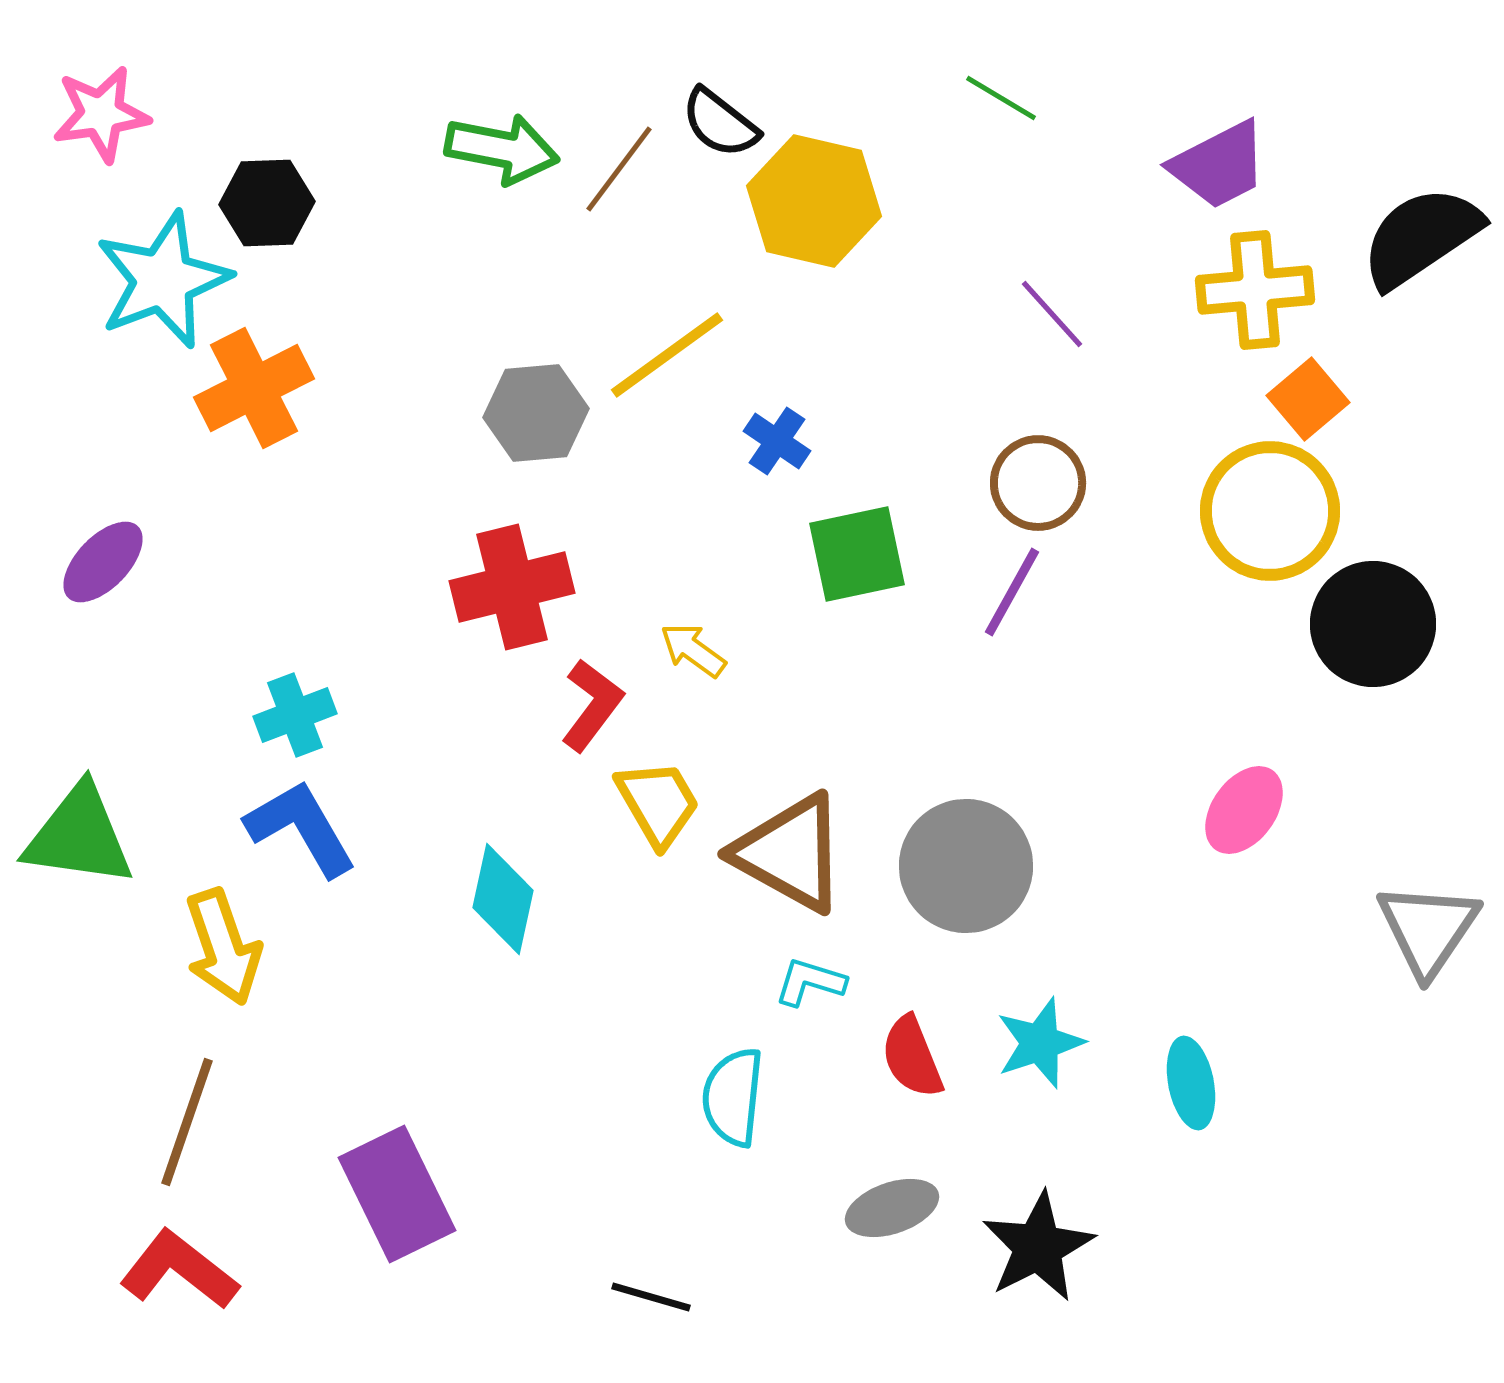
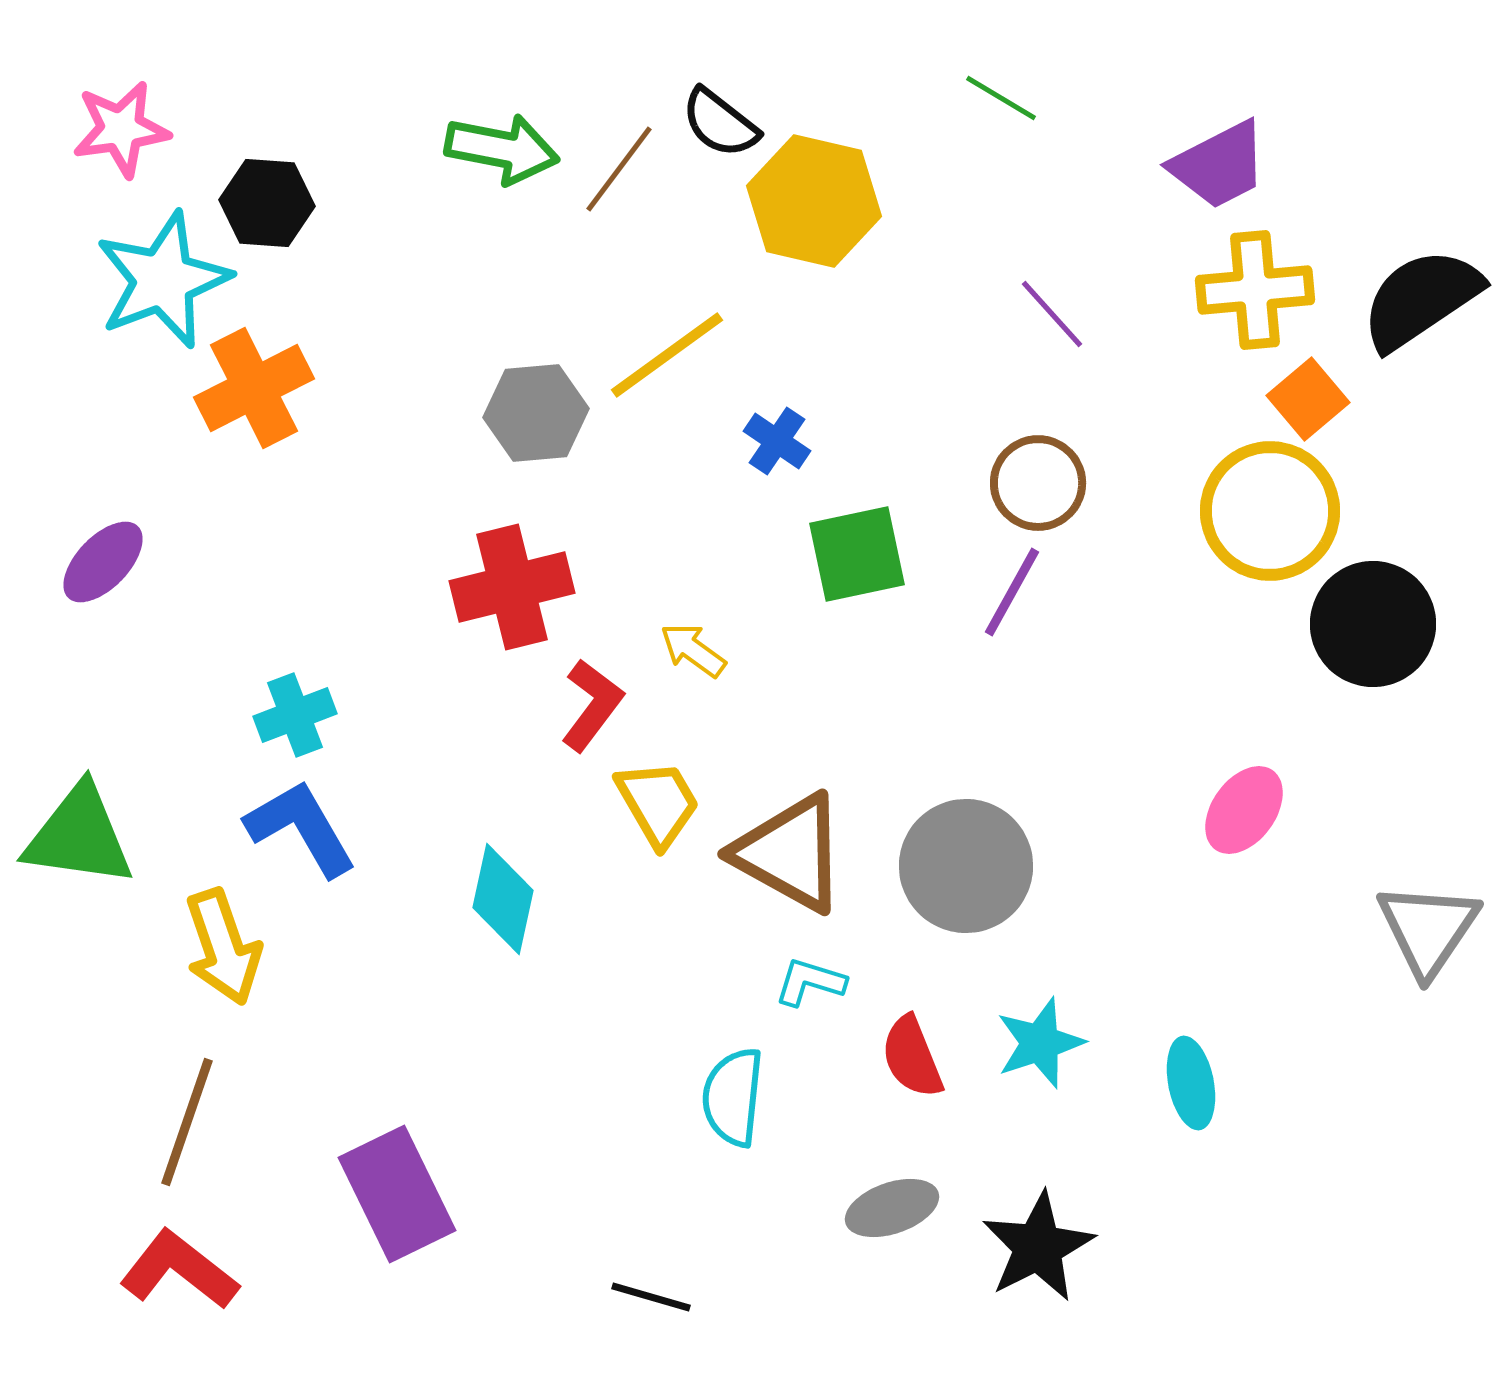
pink star at (101, 114): moved 20 px right, 15 px down
black hexagon at (267, 203): rotated 6 degrees clockwise
black semicircle at (1421, 237): moved 62 px down
